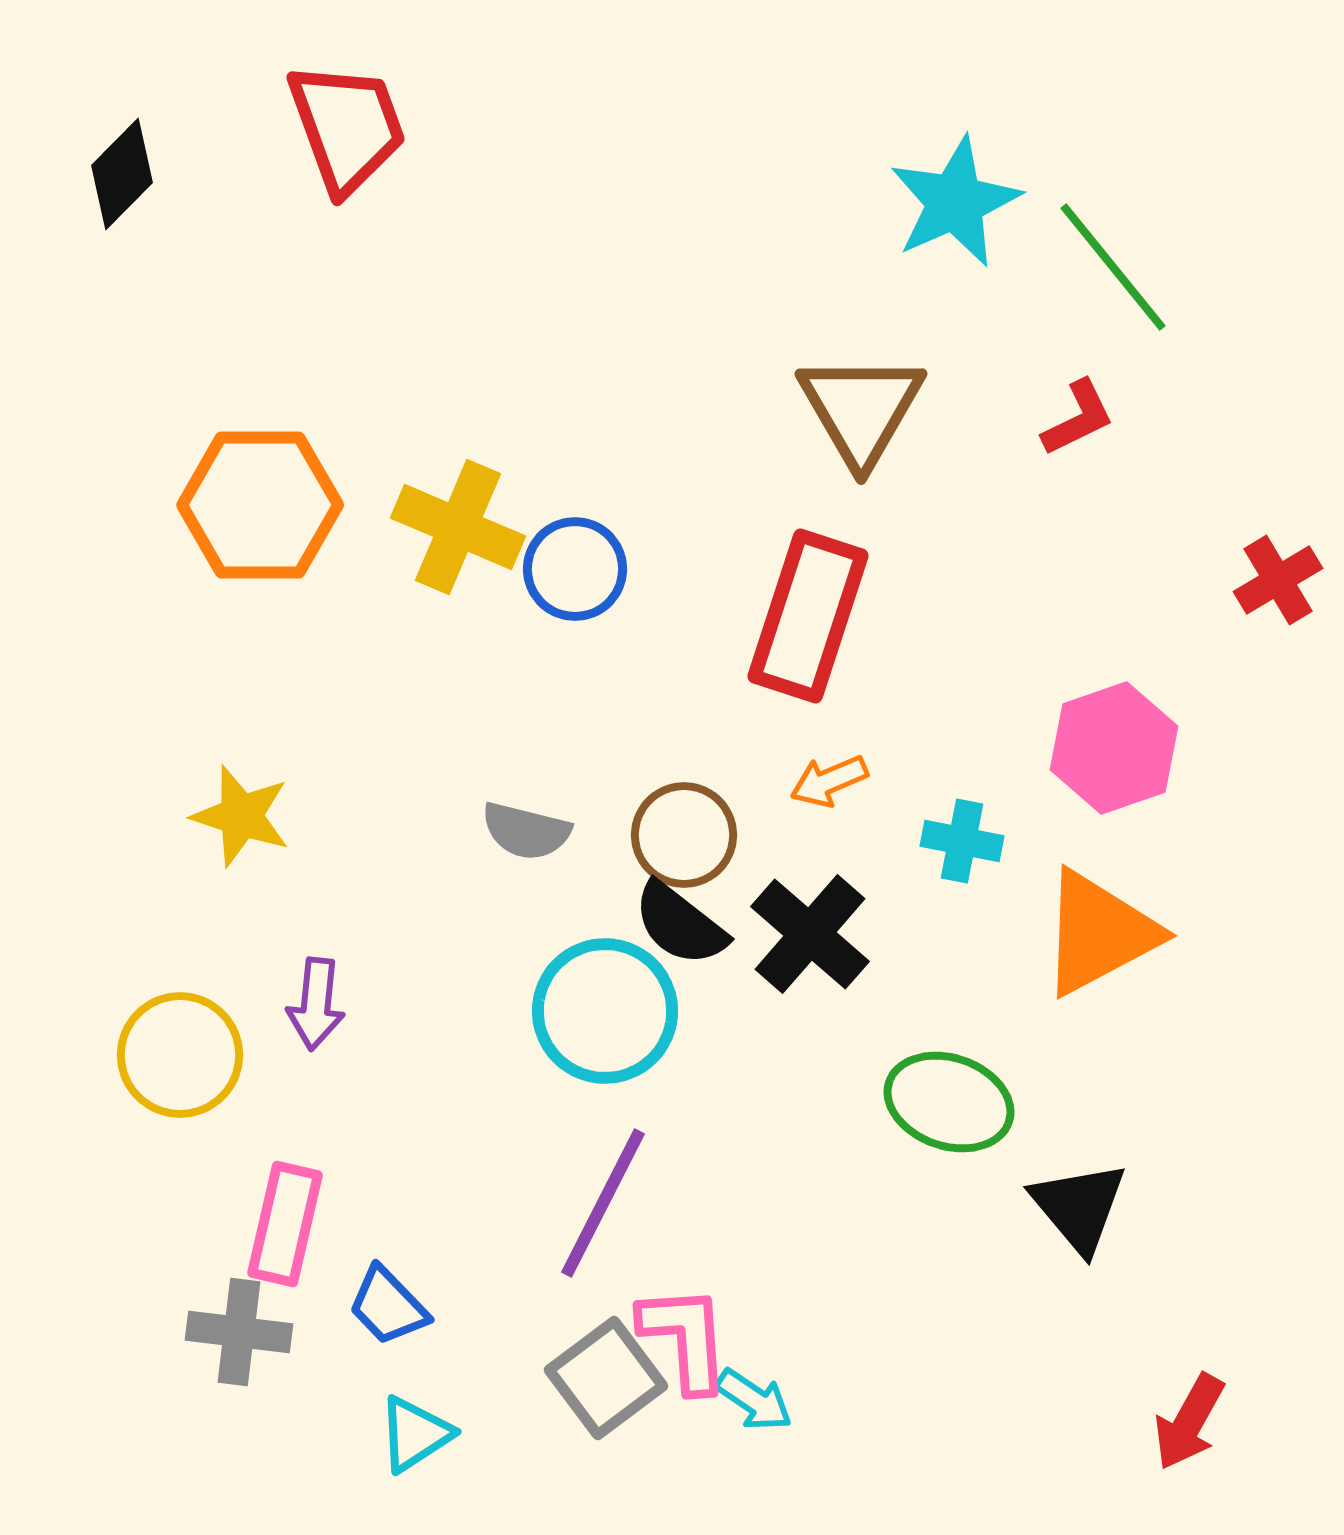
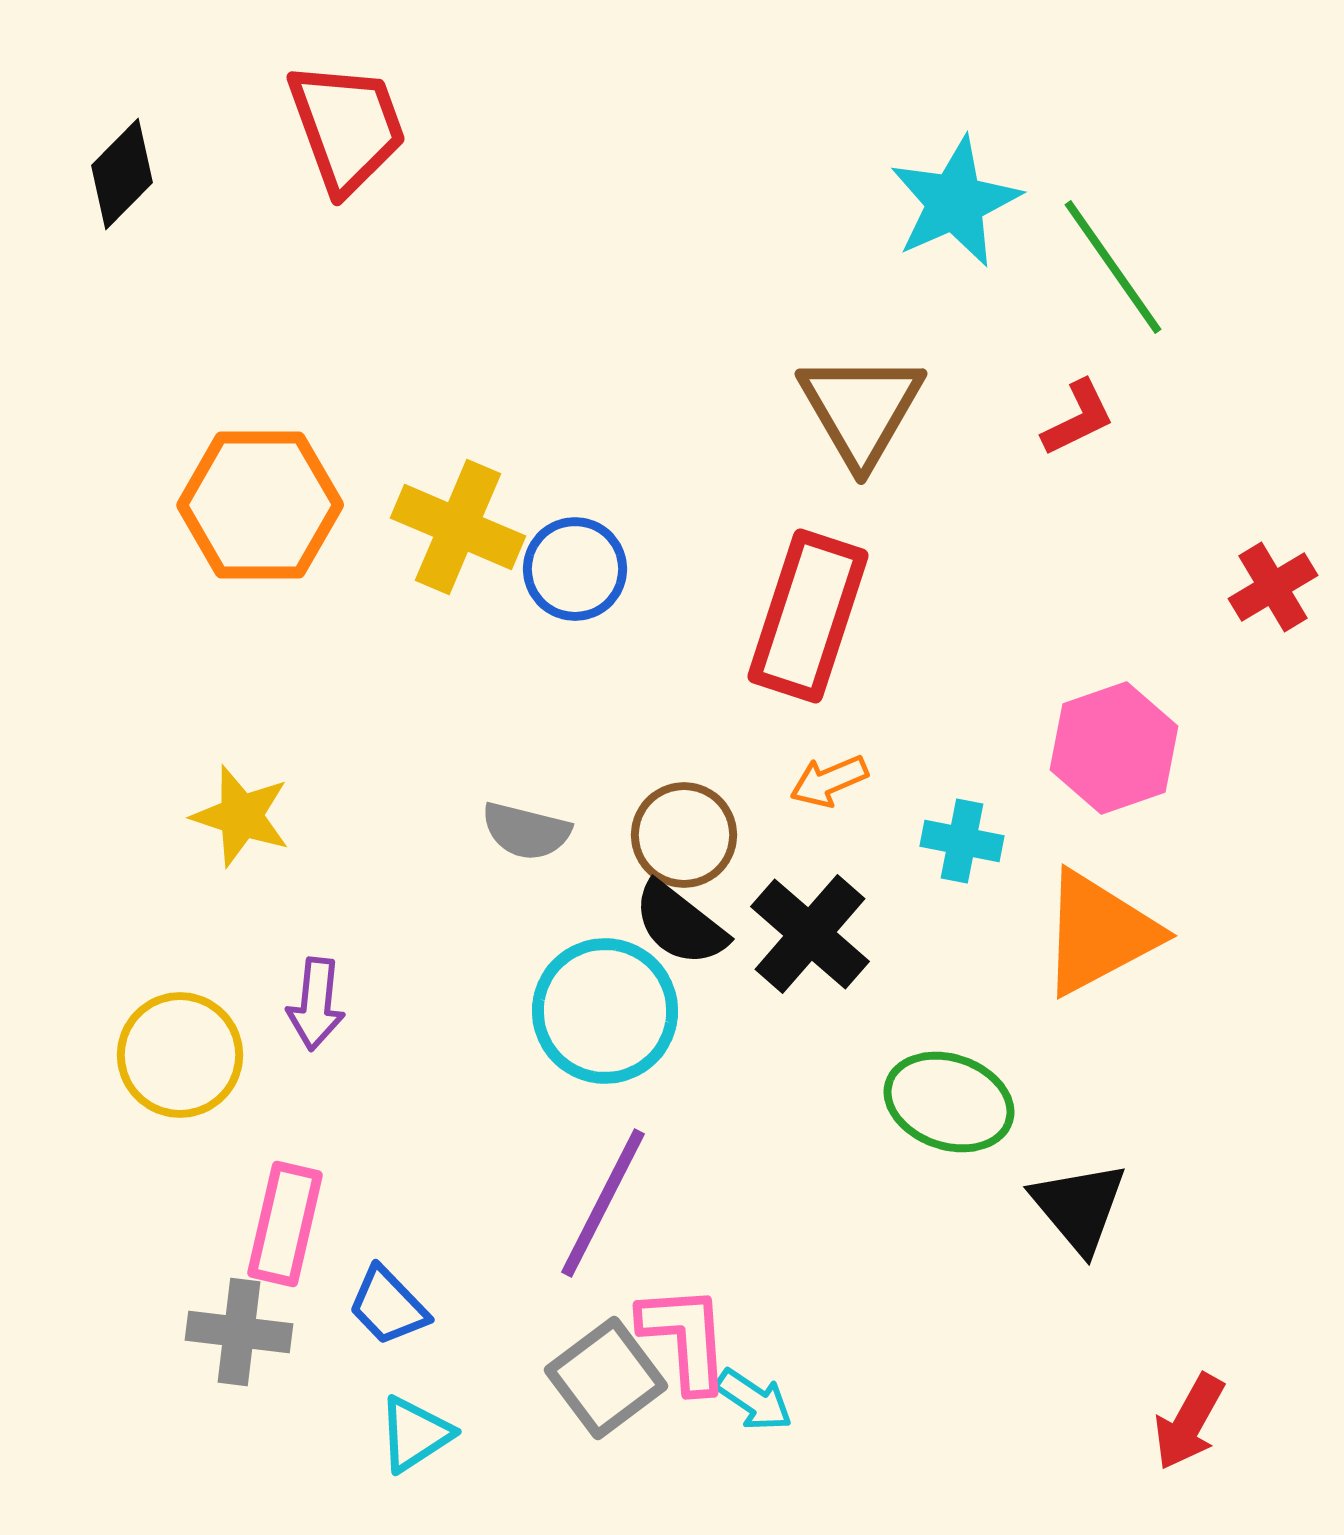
green line: rotated 4 degrees clockwise
red cross: moved 5 px left, 7 px down
